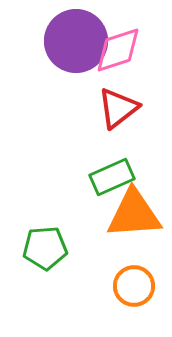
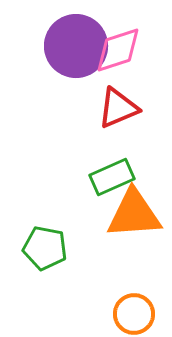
purple circle: moved 5 px down
red triangle: rotated 15 degrees clockwise
green pentagon: rotated 15 degrees clockwise
orange circle: moved 28 px down
